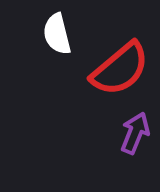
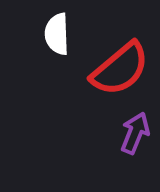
white semicircle: rotated 12 degrees clockwise
